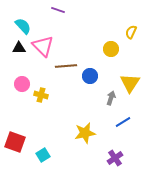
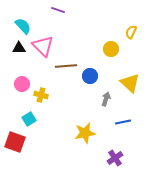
yellow triangle: rotated 20 degrees counterclockwise
gray arrow: moved 5 px left, 1 px down
blue line: rotated 21 degrees clockwise
cyan square: moved 14 px left, 36 px up
